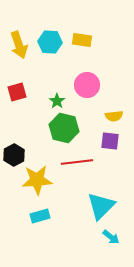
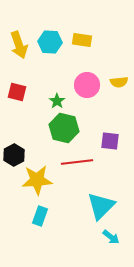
red square: rotated 30 degrees clockwise
yellow semicircle: moved 5 px right, 34 px up
cyan rectangle: rotated 54 degrees counterclockwise
